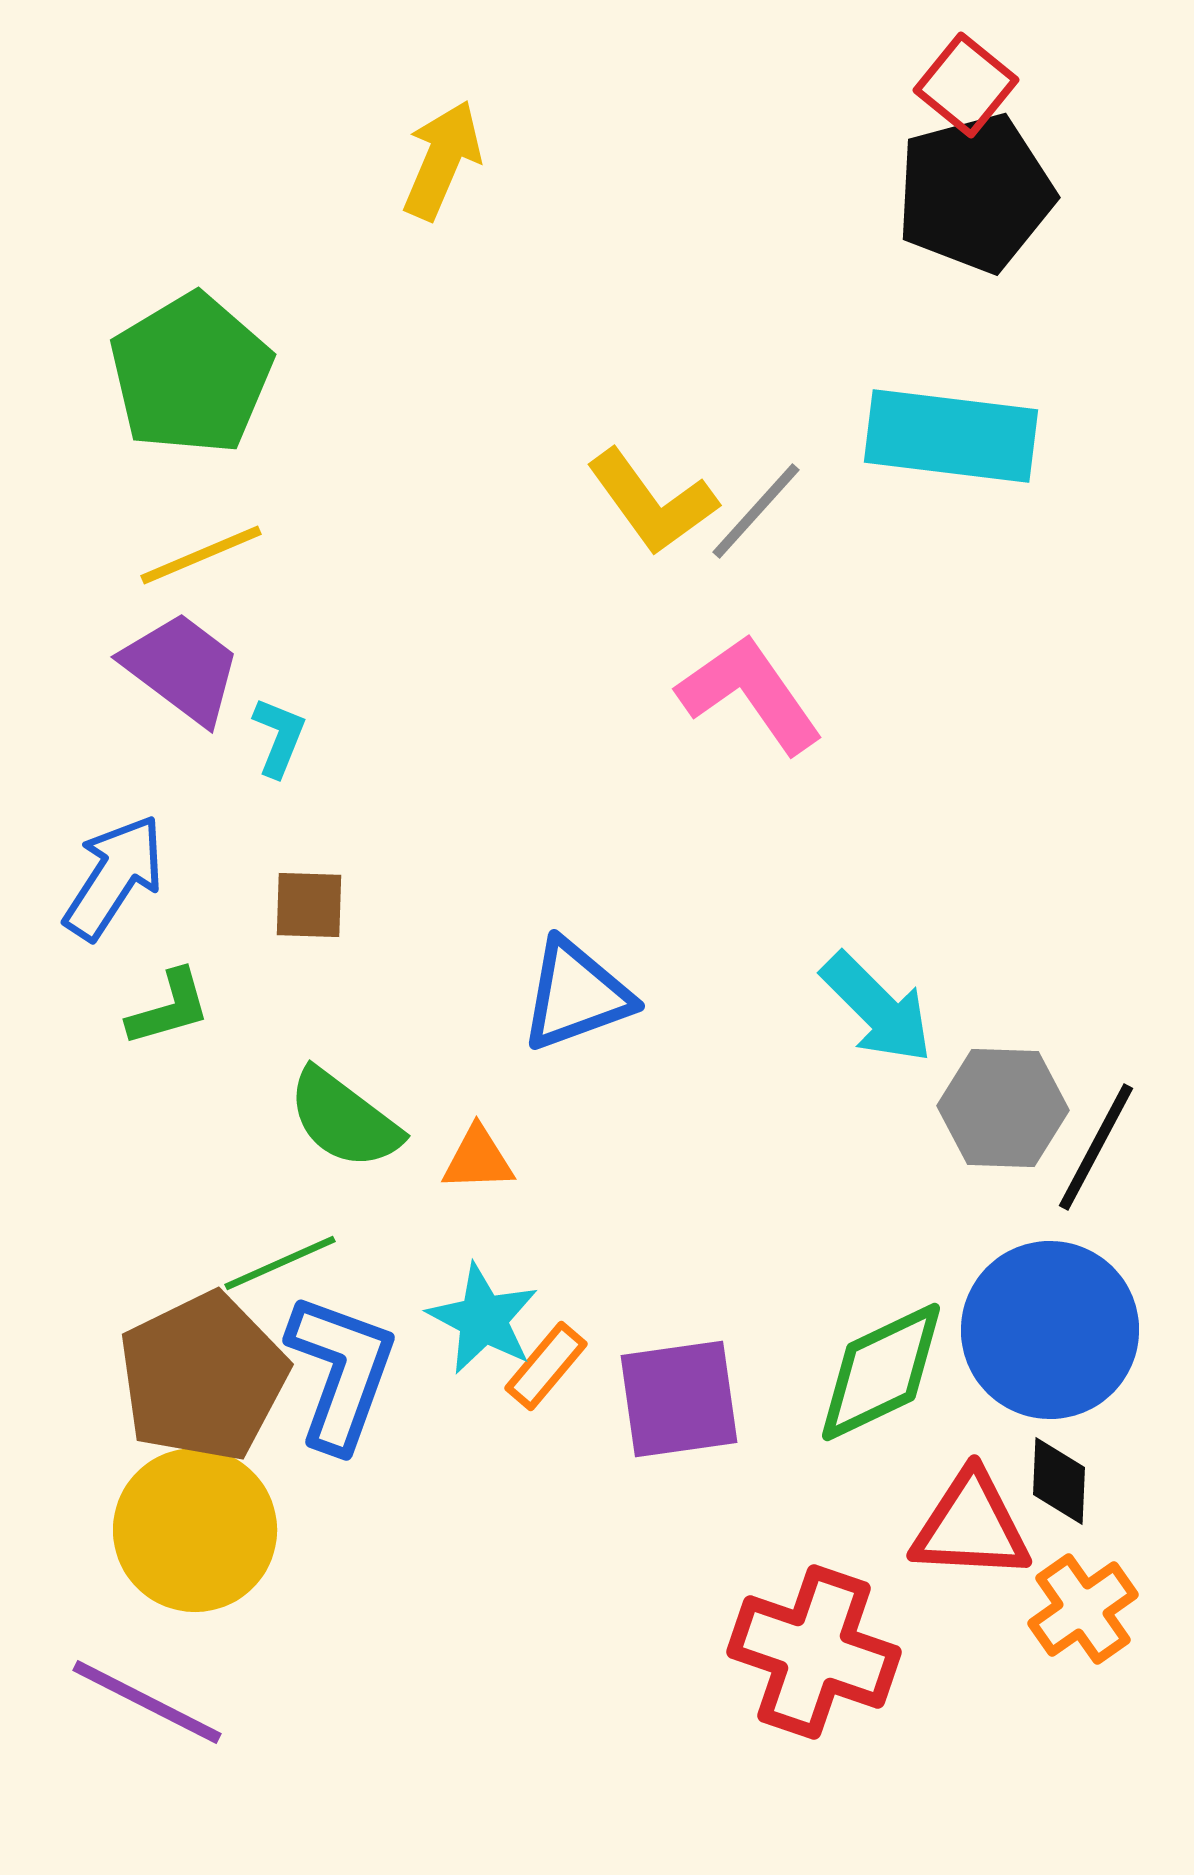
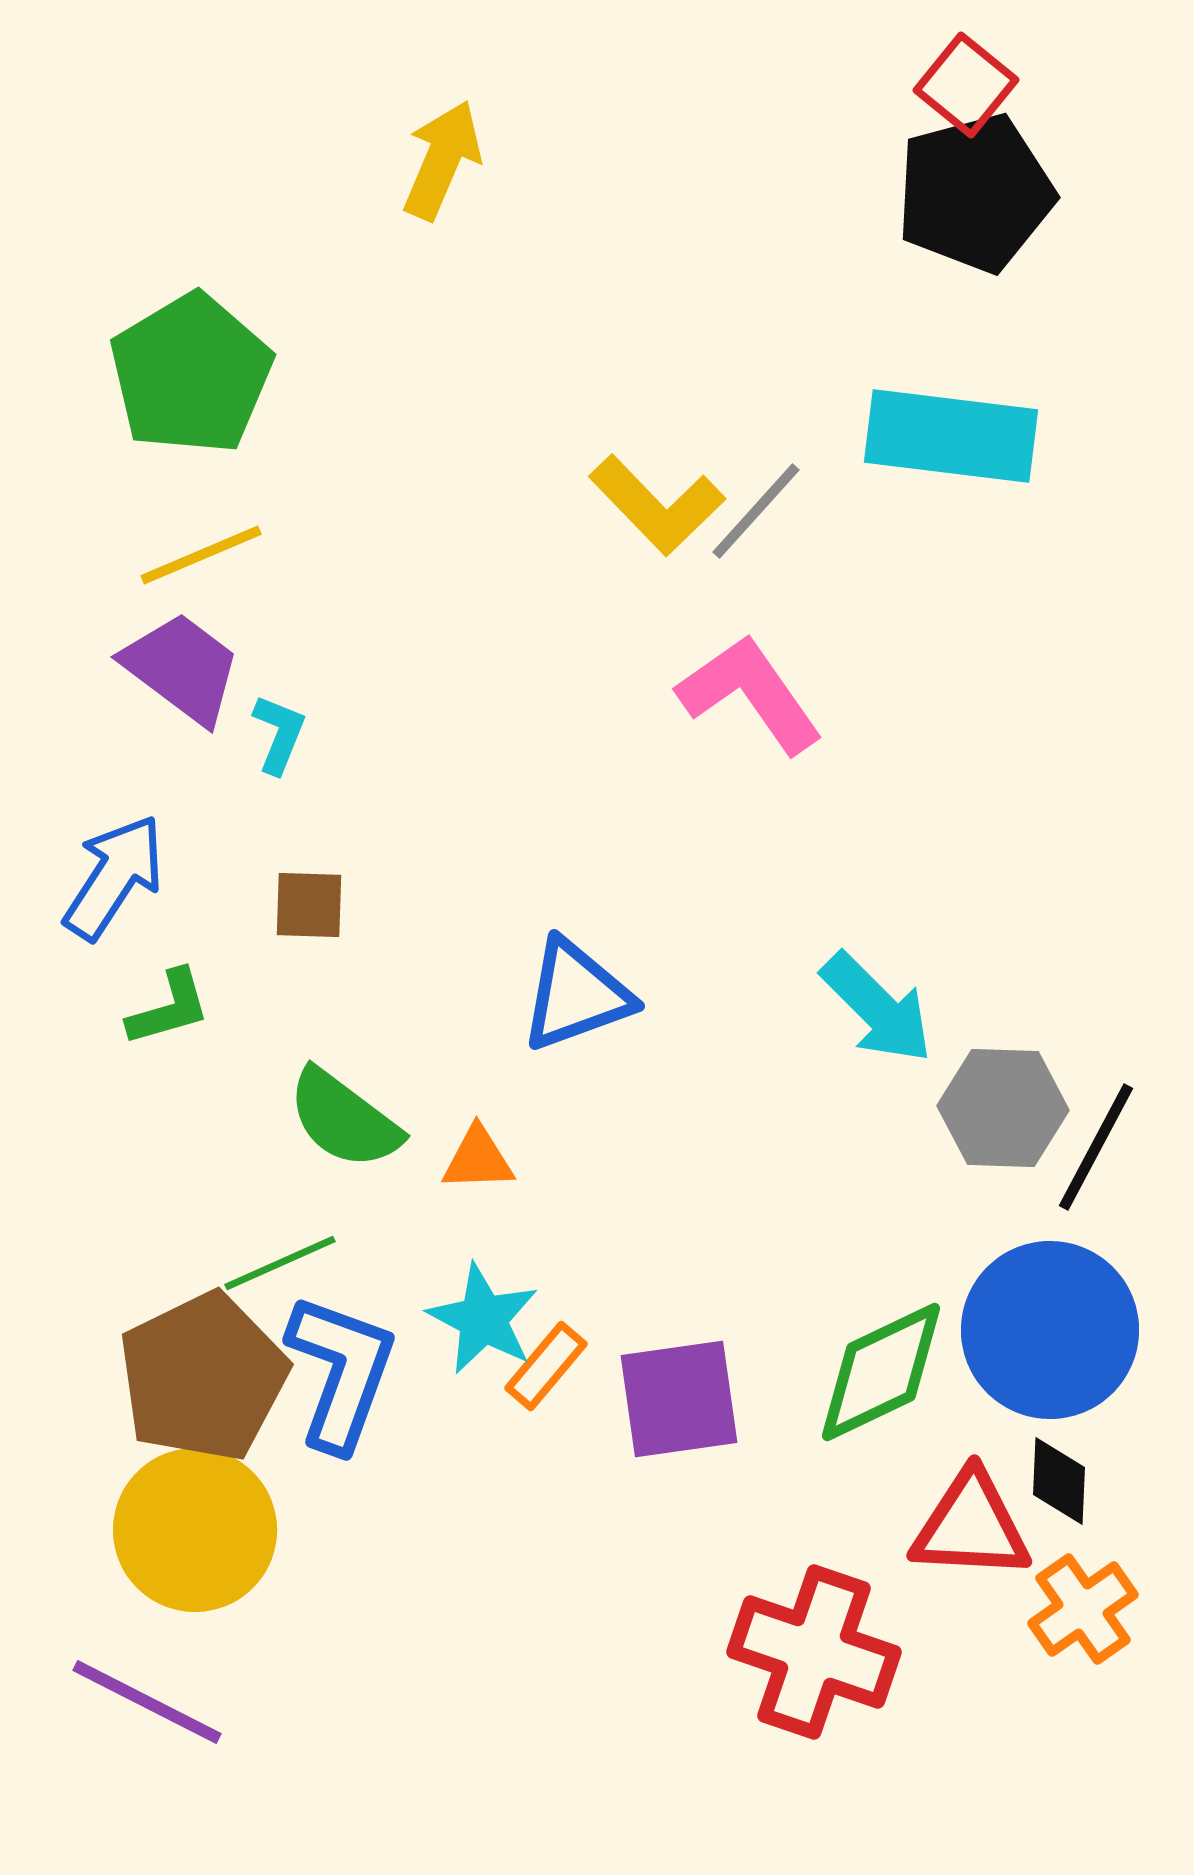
yellow L-shape: moved 5 px right, 3 px down; rotated 8 degrees counterclockwise
cyan L-shape: moved 3 px up
